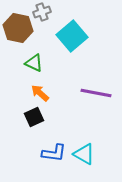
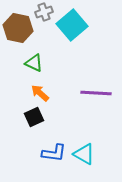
gray cross: moved 2 px right
cyan square: moved 11 px up
purple line: rotated 8 degrees counterclockwise
